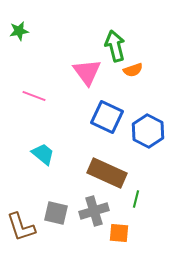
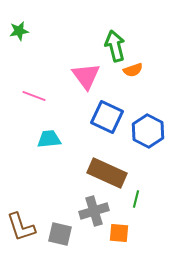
pink triangle: moved 1 px left, 4 px down
cyan trapezoid: moved 6 px right, 15 px up; rotated 45 degrees counterclockwise
gray square: moved 4 px right, 21 px down
